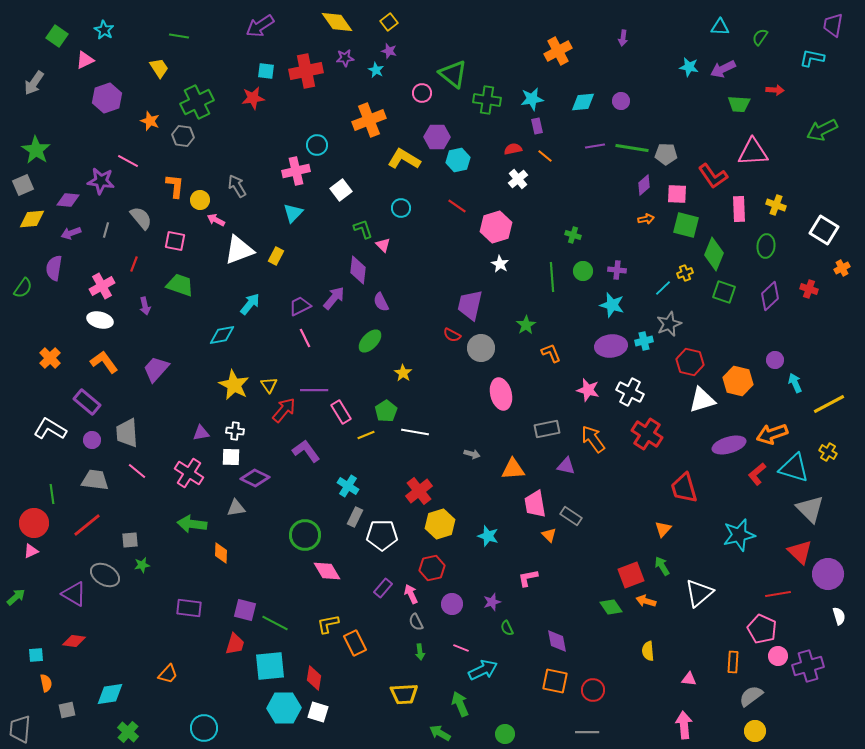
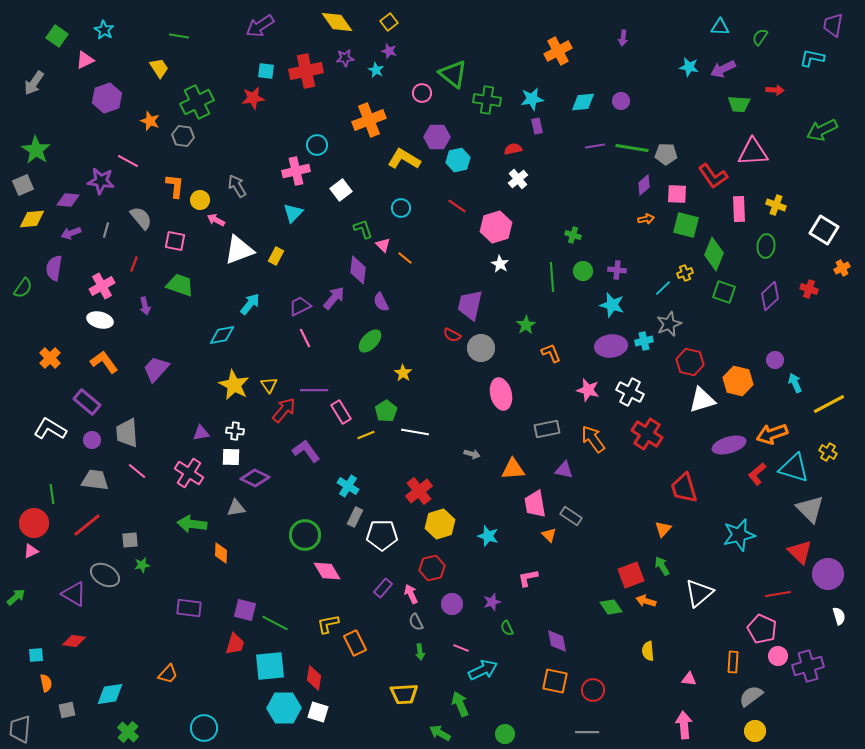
orange line at (545, 156): moved 140 px left, 102 px down
purple triangle at (566, 466): moved 2 px left, 4 px down
